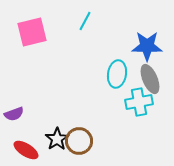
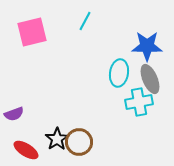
cyan ellipse: moved 2 px right, 1 px up
brown circle: moved 1 px down
